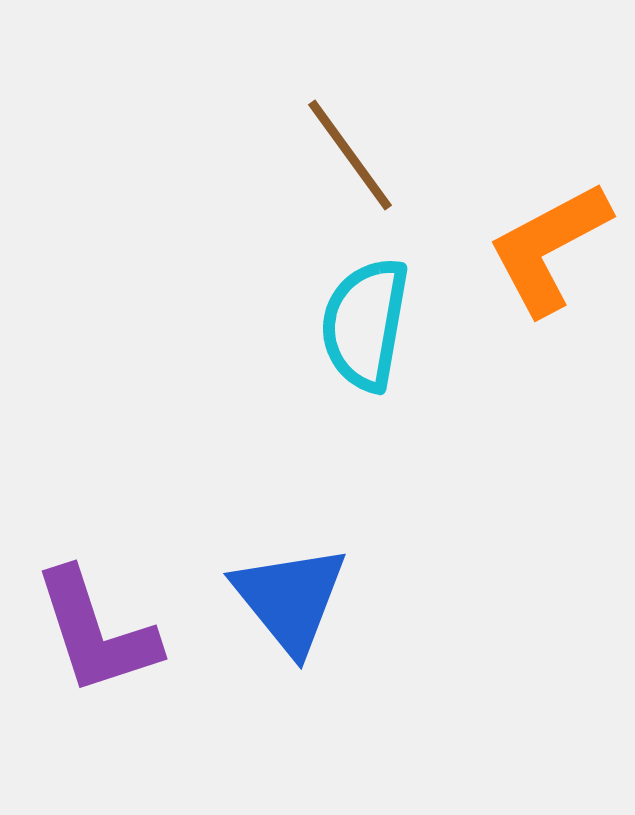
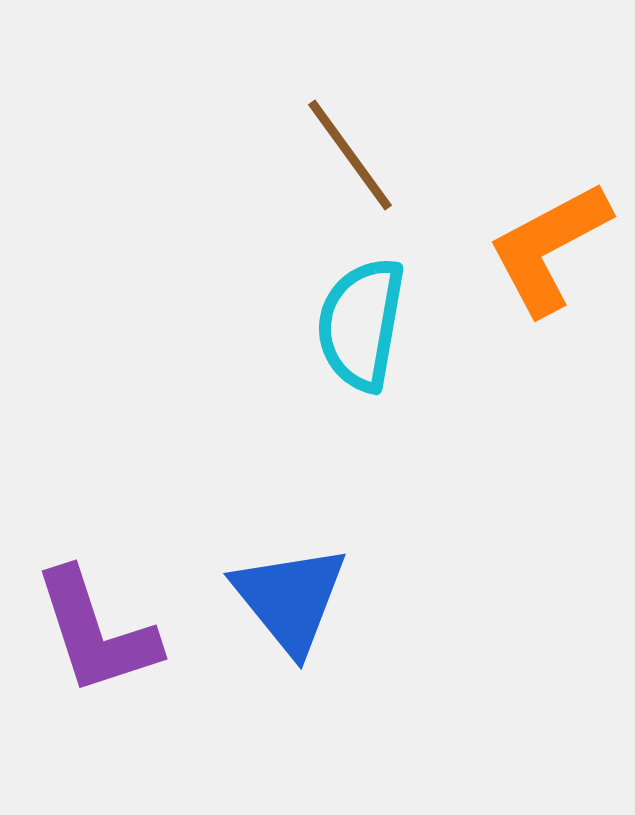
cyan semicircle: moved 4 px left
